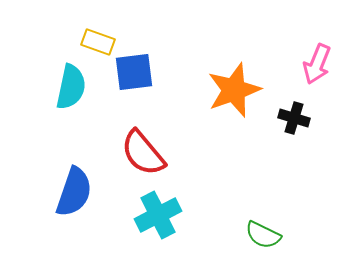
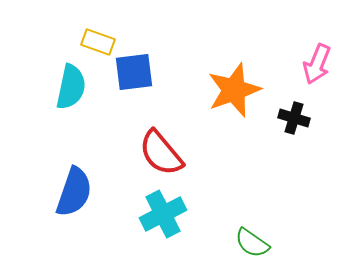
red semicircle: moved 18 px right
cyan cross: moved 5 px right, 1 px up
green semicircle: moved 11 px left, 8 px down; rotated 9 degrees clockwise
